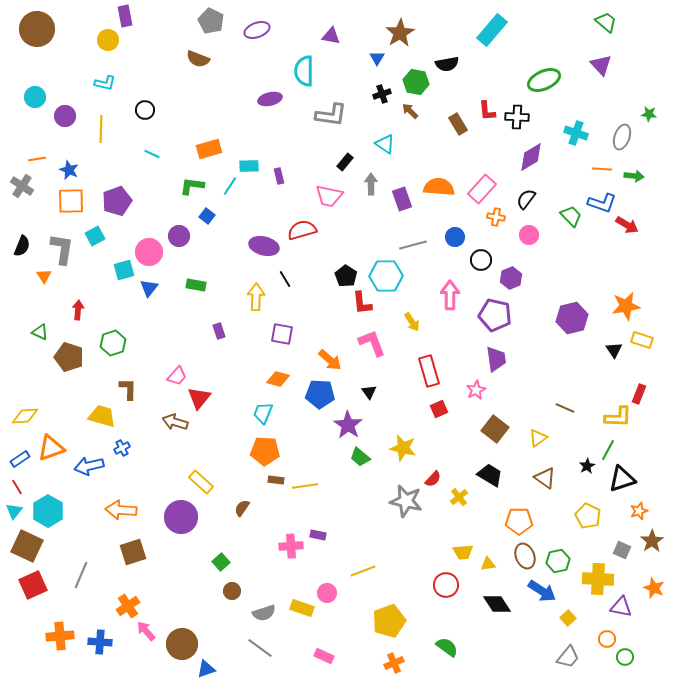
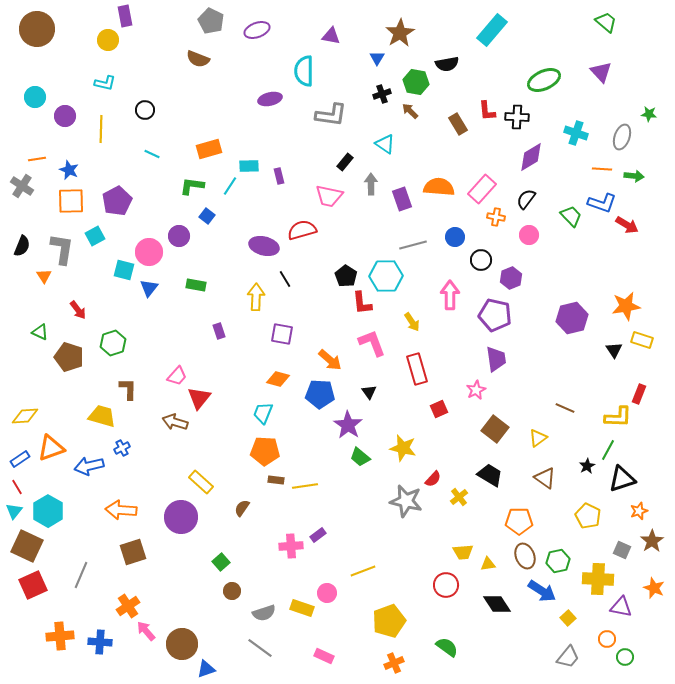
purple triangle at (601, 65): moved 7 px down
purple pentagon at (117, 201): rotated 8 degrees counterclockwise
cyan square at (124, 270): rotated 30 degrees clockwise
red arrow at (78, 310): rotated 138 degrees clockwise
red rectangle at (429, 371): moved 12 px left, 2 px up
purple rectangle at (318, 535): rotated 49 degrees counterclockwise
